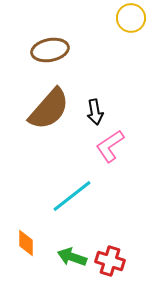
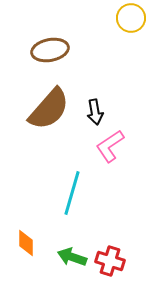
cyan line: moved 3 px up; rotated 36 degrees counterclockwise
